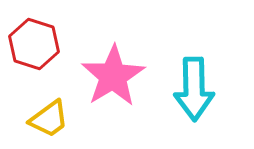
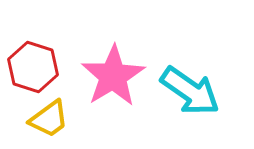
red hexagon: moved 1 px left, 23 px down
cyan arrow: moved 4 px left, 2 px down; rotated 54 degrees counterclockwise
